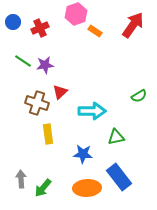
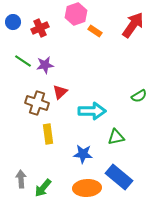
blue rectangle: rotated 12 degrees counterclockwise
